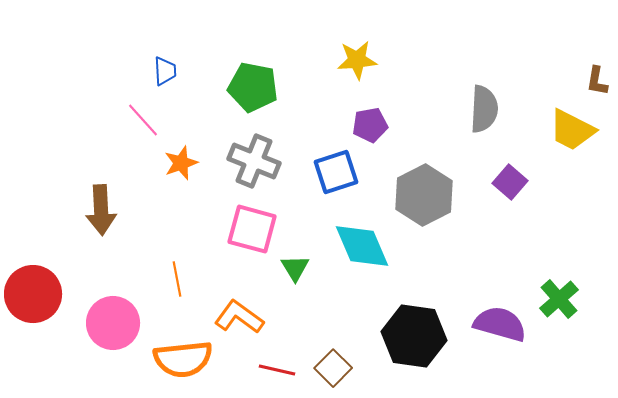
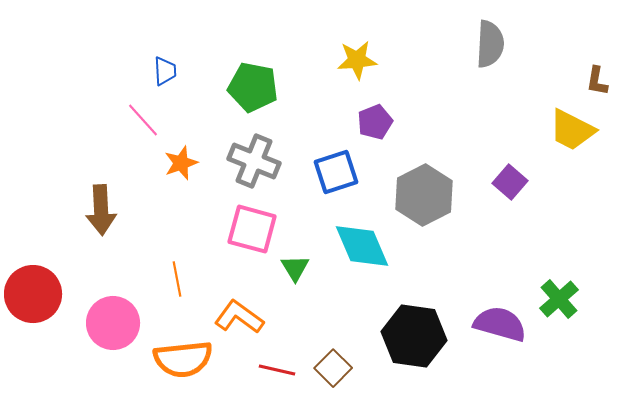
gray semicircle: moved 6 px right, 65 px up
purple pentagon: moved 5 px right, 3 px up; rotated 12 degrees counterclockwise
